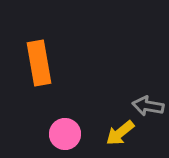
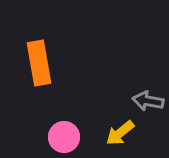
gray arrow: moved 5 px up
pink circle: moved 1 px left, 3 px down
